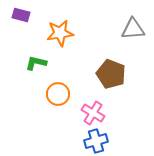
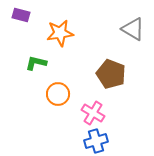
gray triangle: rotated 35 degrees clockwise
